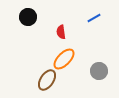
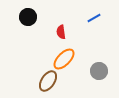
brown ellipse: moved 1 px right, 1 px down
